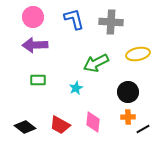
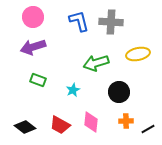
blue L-shape: moved 5 px right, 2 px down
purple arrow: moved 2 px left, 2 px down; rotated 15 degrees counterclockwise
green arrow: rotated 10 degrees clockwise
green rectangle: rotated 21 degrees clockwise
cyan star: moved 3 px left, 2 px down
black circle: moved 9 px left
orange cross: moved 2 px left, 4 px down
pink diamond: moved 2 px left
black line: moved 5 px right
